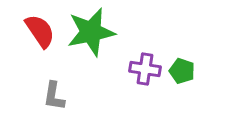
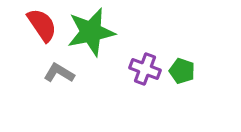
red semicircle: moved 2 px right, 6 px up
purple cross: rotated 12 degrees clockwise
gray L-shape: moved 5 px right, 23 px up; rotated 112 degrees clockwise
